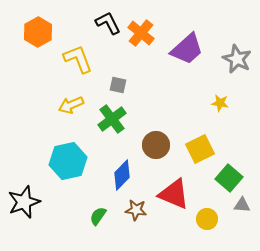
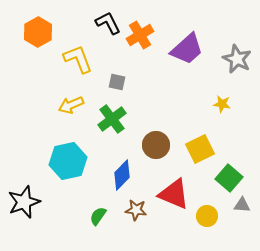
orange cross: moved 1 px left, 2 px down; rotated 20 degrees clockwise
gray square: moved 1 px left, 3 px up
yellow star: moved 2 px right, 1 px down
yellow circle: moved 3 px up
